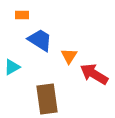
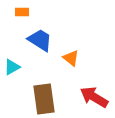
orange rectangle: moved 3 px up
orange triangle: moved 2 px right, 2 px down; rotated 24 degrees counterclockwise
red arrow: moved 23 px down
brown rectangle: moved 3 px left
